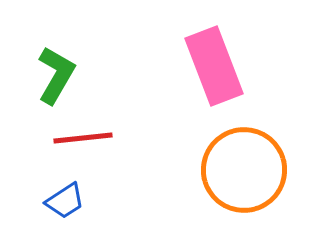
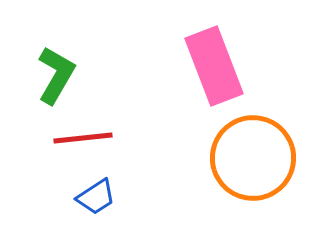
orange circle: moved 9 px right, 12 px up
blue trapezoid: moved 31 px right, 4 px up
